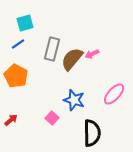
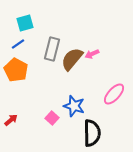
orange pentagon: moved 6 px up
blue star: moved 6 px down
